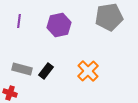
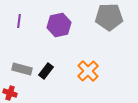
gray pentagon: rotated 8 degrees clockwise
